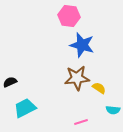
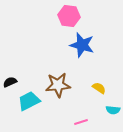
brown star: moved 19 px left, 7 px down
cyan trapezoid: moved 4 px right, 7 px up
